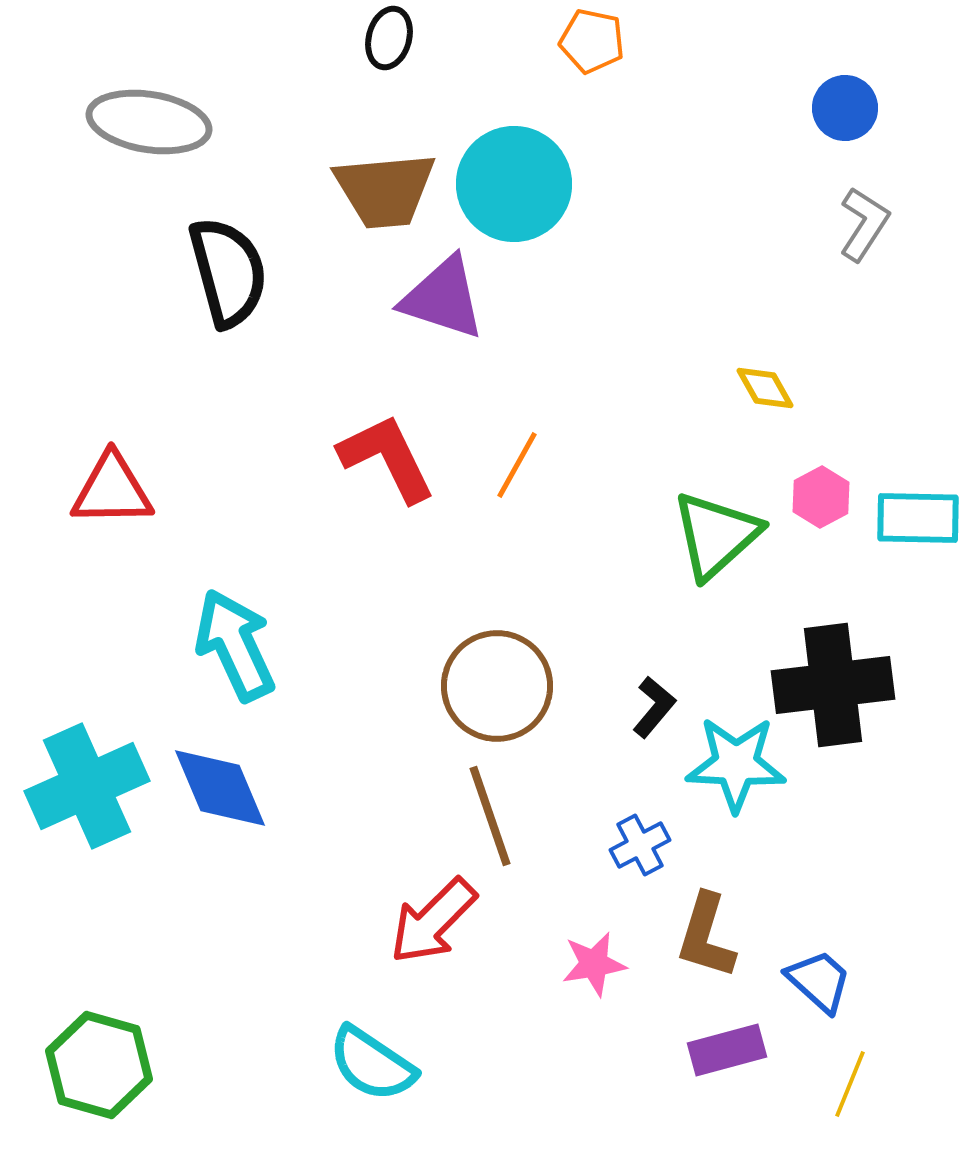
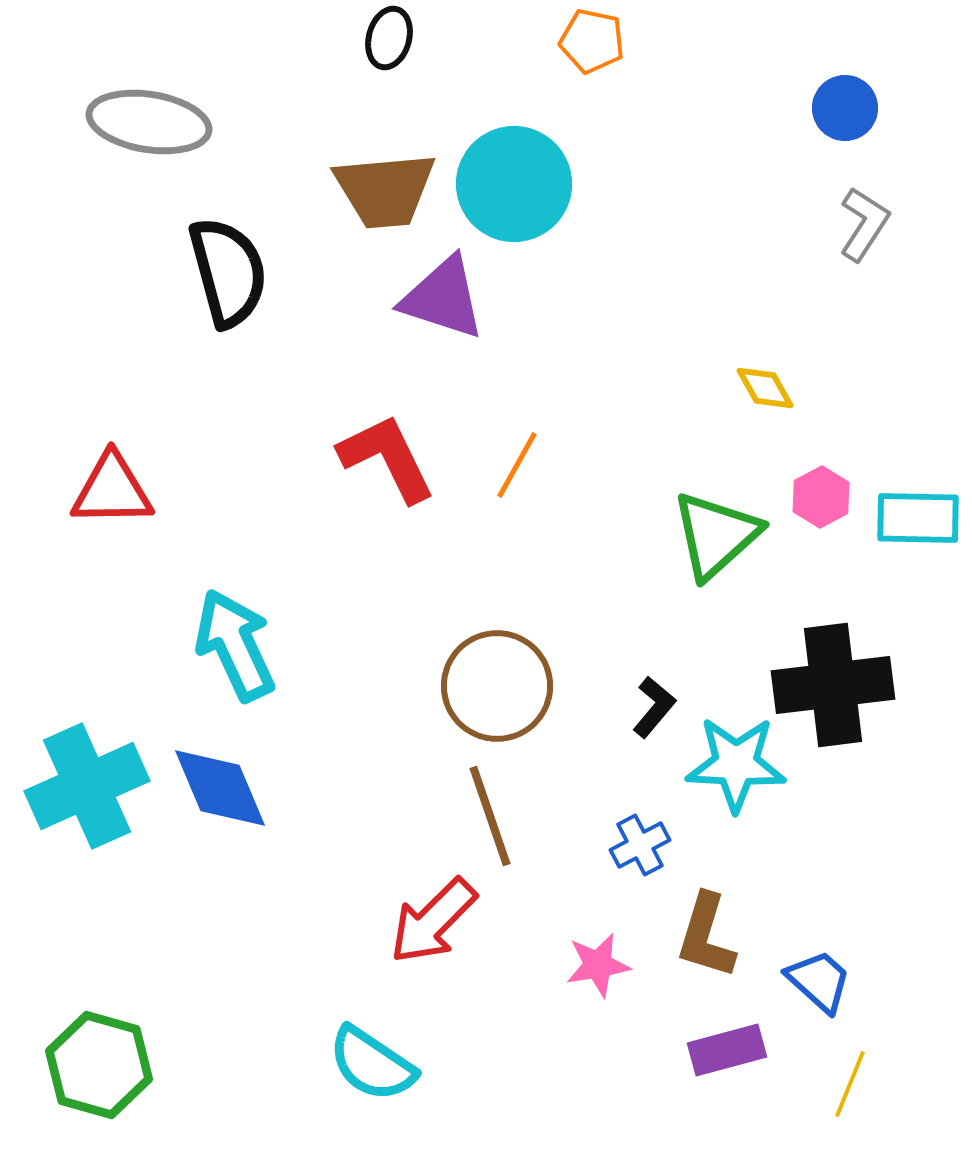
pink star: moved 4 px right, 1 px down
